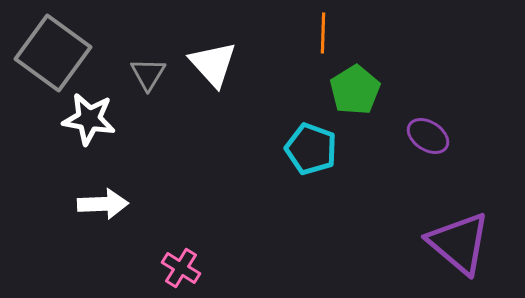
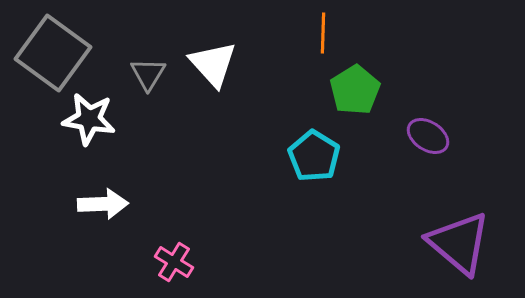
cyan pentagon: moved 3 px right, 7 px down; rotated 12 degrees clockwise
pink cross: moved 7 px left, 6 px up
